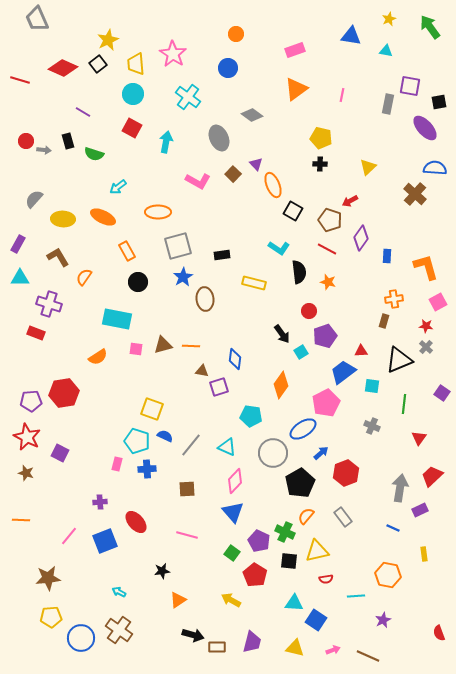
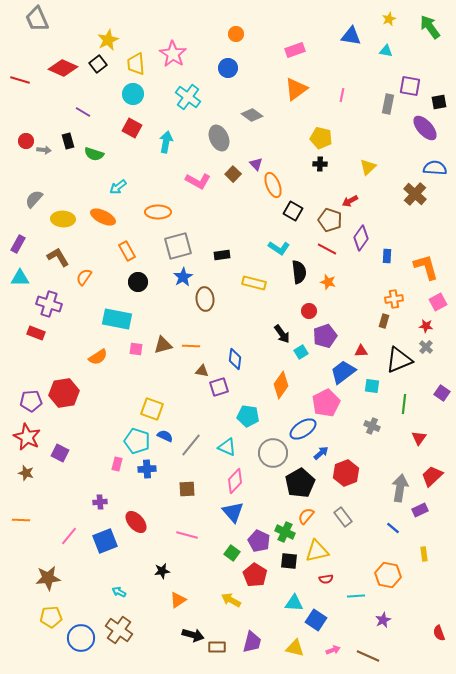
cyan pentagon at (251, 416): moved 3 px left
blue line at (393, 528): rotated 16 degrees clockwise
